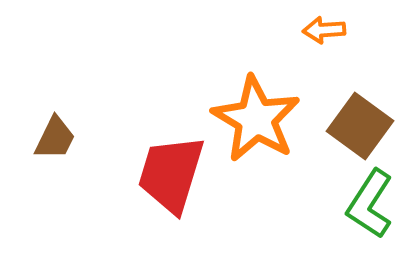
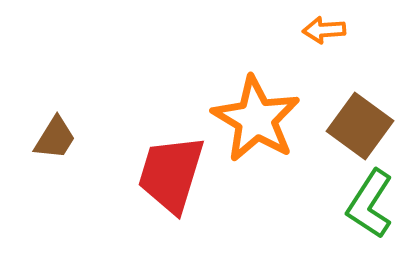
brown trapezoid: rotated 6 degrees clockwise
